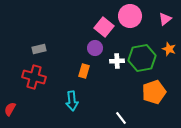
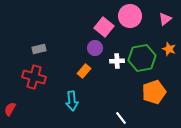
orange rectangle: rotated 24 degrees clockwise
